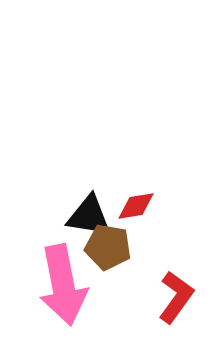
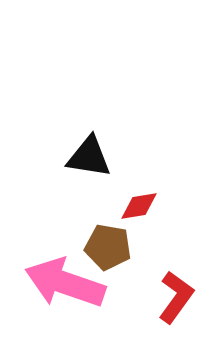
red diamond: moved 3 px right
black triangle: moved 59 px up
pink arrow: moved 2 px right, 2 px up; rotated 120 degrees clockwise
